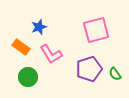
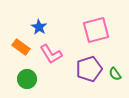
blue star: rotated 21 degrees counterclockwise
green circle: moved 1 px left, 2 px down
